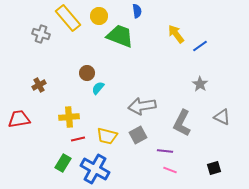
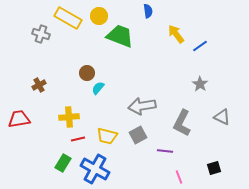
blue semicircle: moved 11 px right
yellow rectangle: rotated 20 degrees counterclockwise
pink line: moved 9 px right, 7 px down; rotated 48 degrees clockwise
